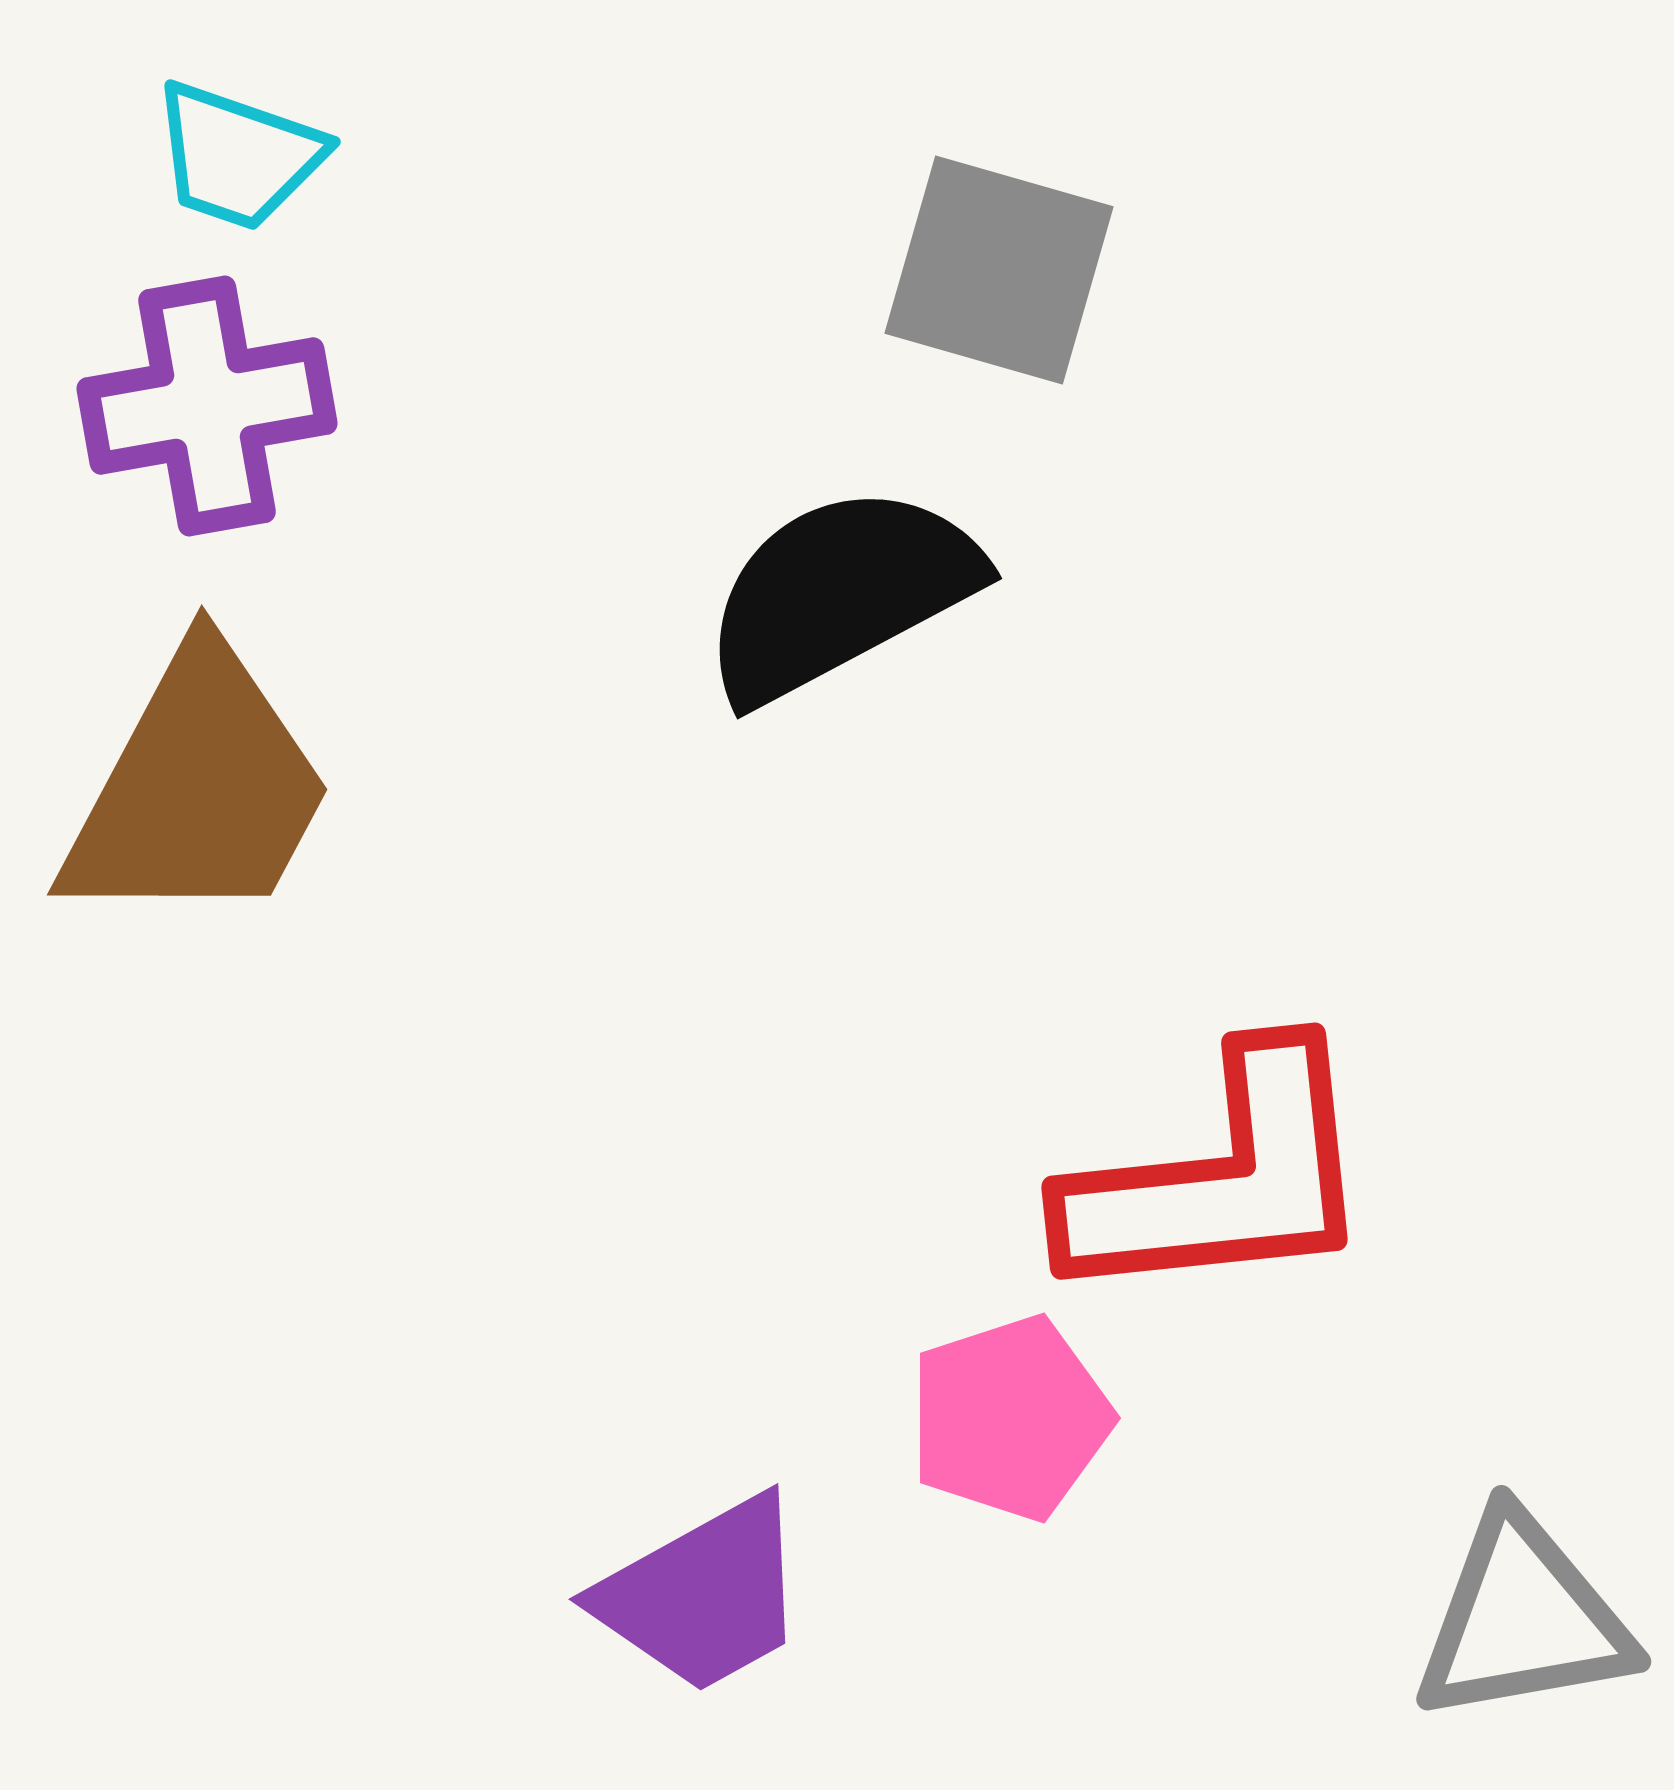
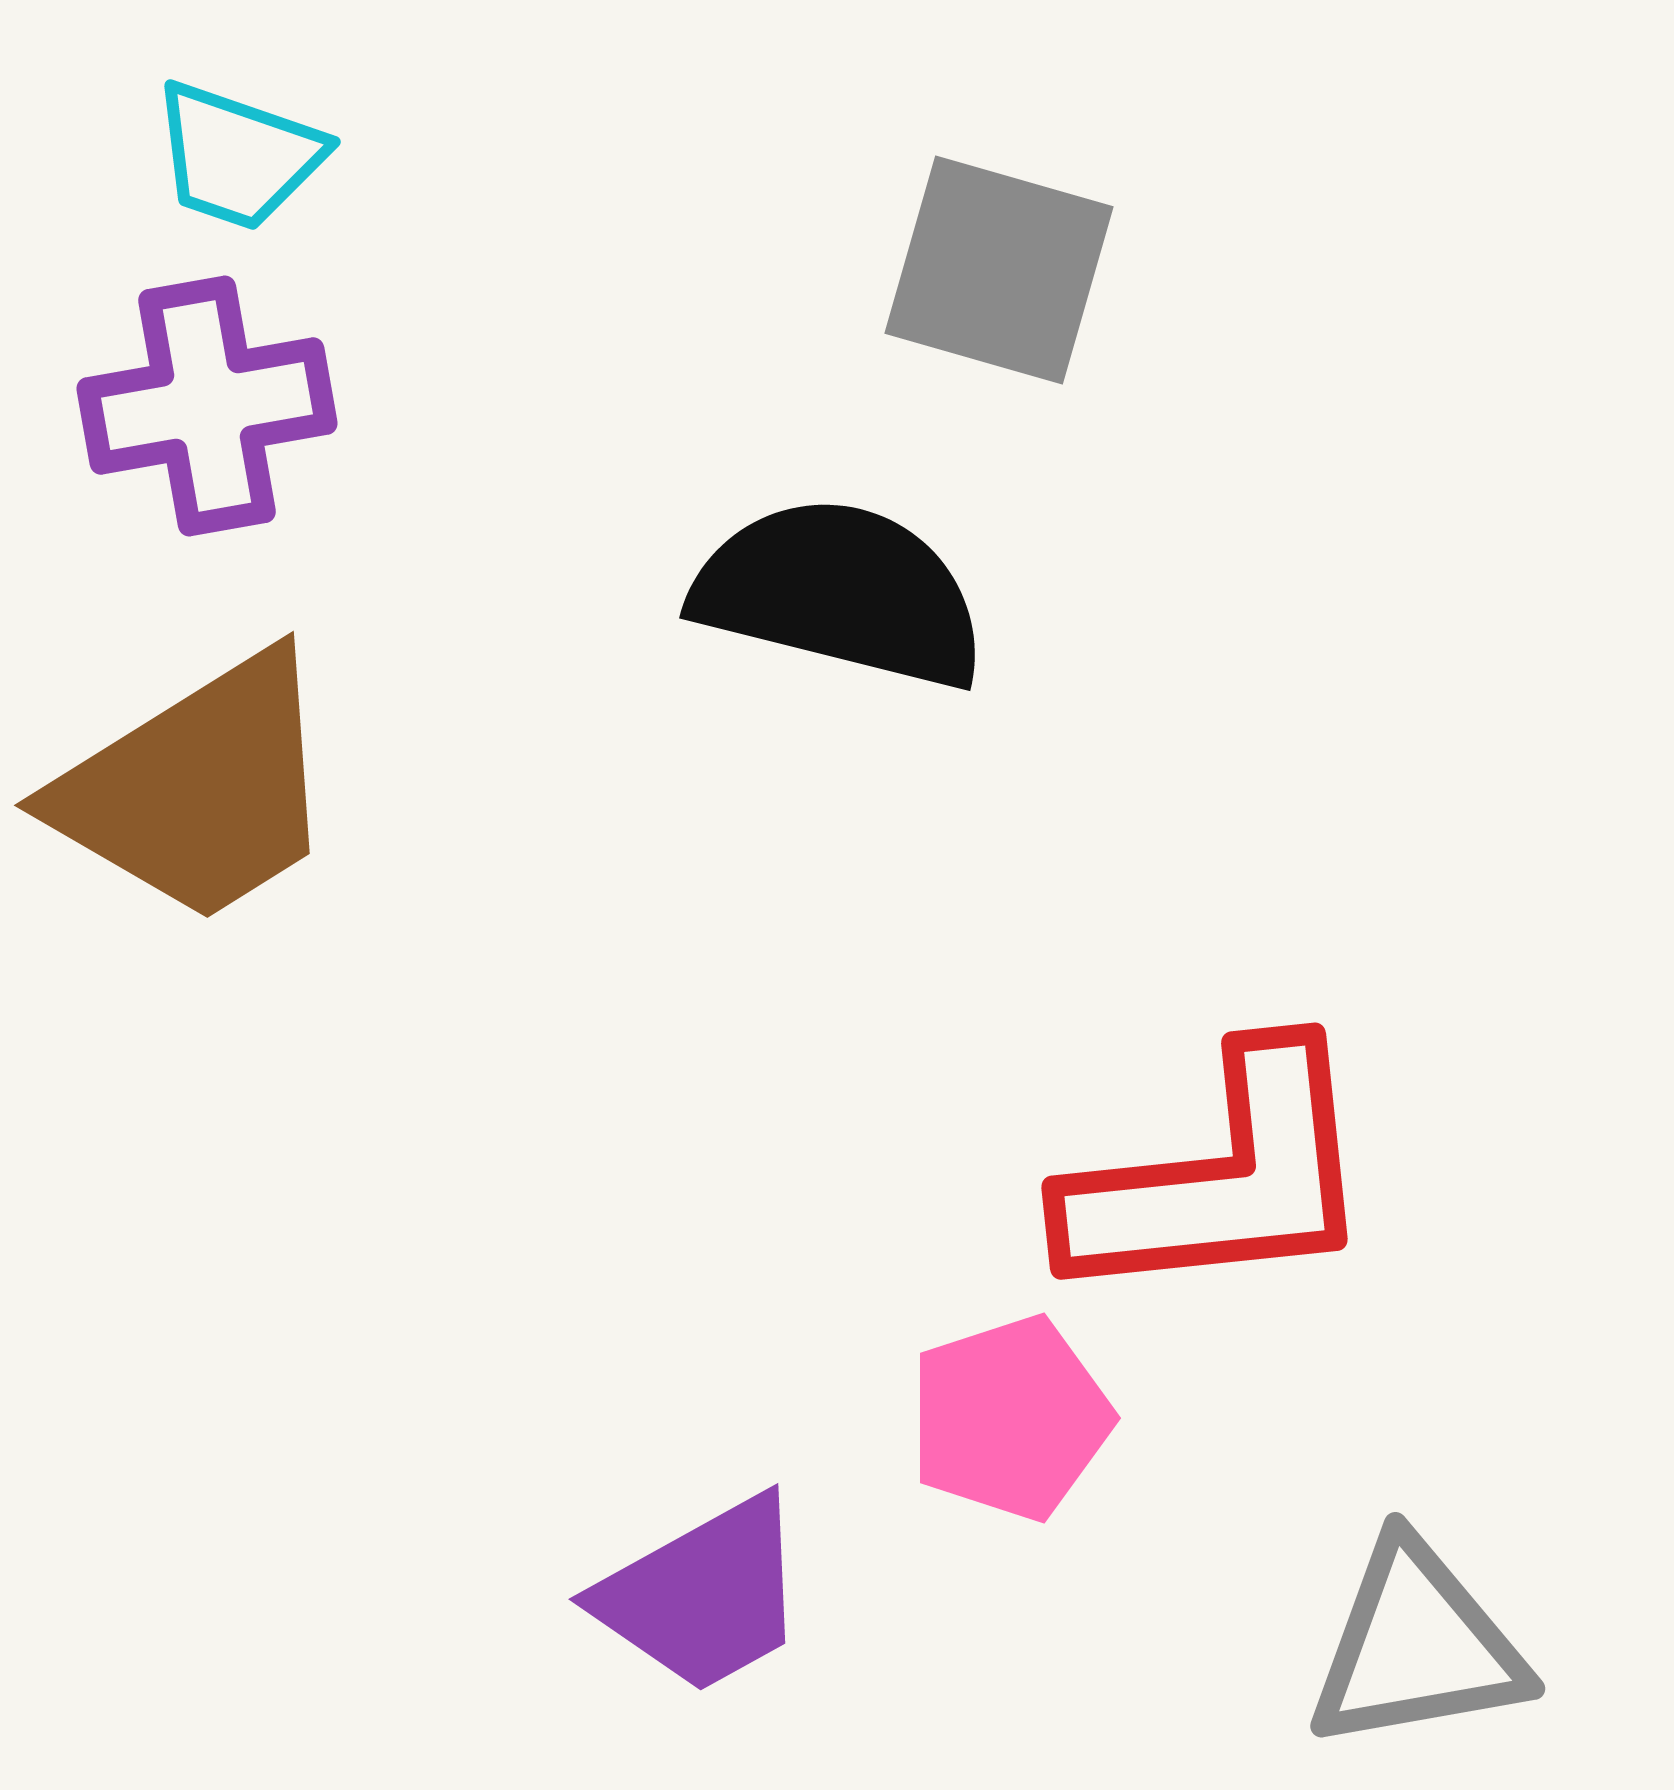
black semicircle: rotated 42 degrees clockwise
brown trapezoid: rotated 30 degrees clockwise
gray triangle: moved 106 px left, 27 px down
